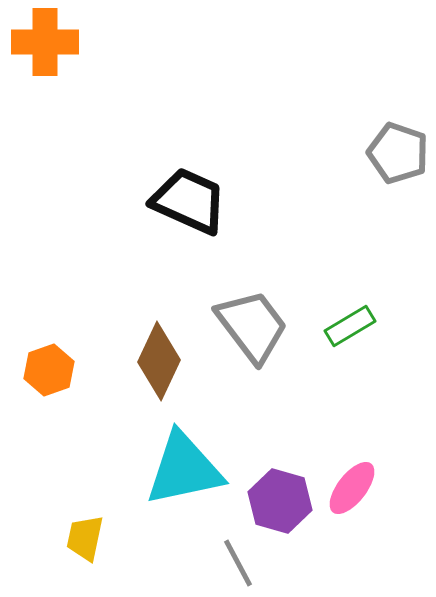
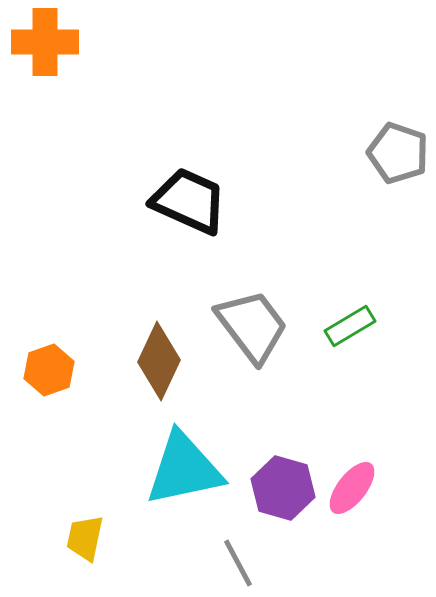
purple hexagon: moved 3 px right, 13 px up
